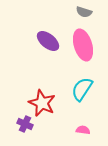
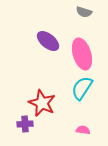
pink ellipse: moved 1 px left, 9 px down
cyan semicircle: moved 1 px up
purple cross: rotated 28 degrees counterclockwise
